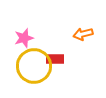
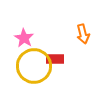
orange arrow: rotated 90 degrees counterclockwise
pink star: rotated 24 degrees counterclockwise
